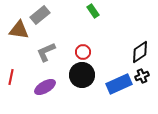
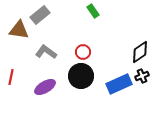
gray L-shape: rotated 60 degrees clockwise
black circle: moved 1 px left, 1 px down
